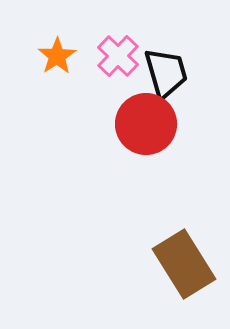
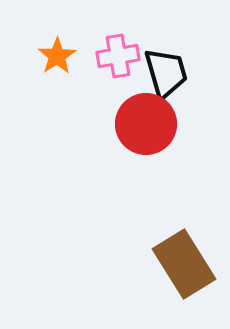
pink cross: rotated 36 degrees clockwise
